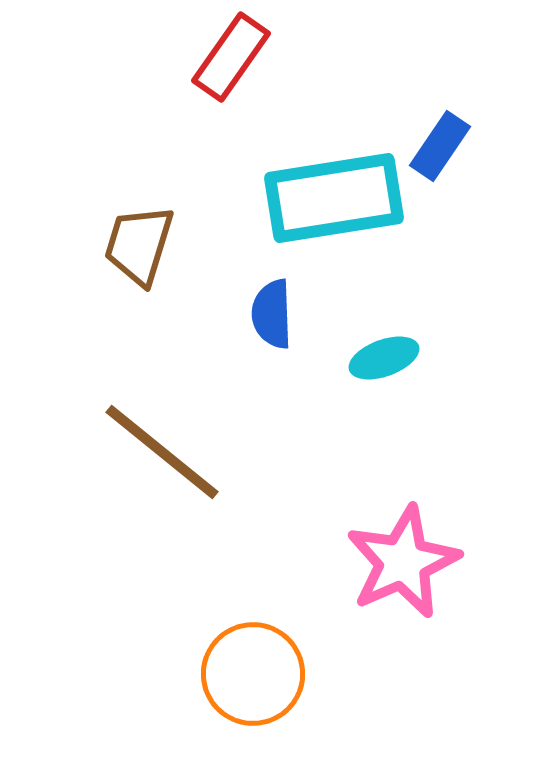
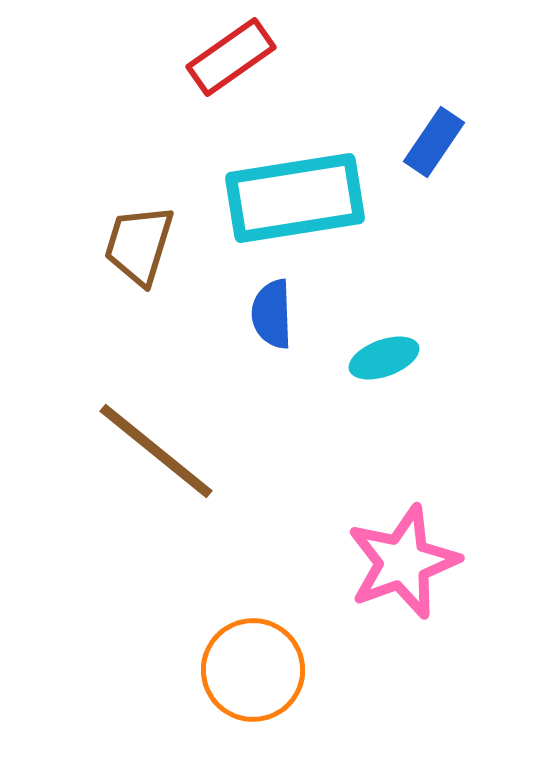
red rectangle: rotated 20 degrees clockwise
blue rectangle: moved 6 px left, 4 px up
cyan rectangle: moved 39 px left
brown line: moved 6 px left, 1 px up
pink star: rotated 4 degrees clockwise
orange circle: moved 4 px up
